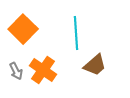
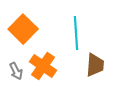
brown trapezoid: rotated 45 degrees counterclockwise
orange cross: moved 4 px up
